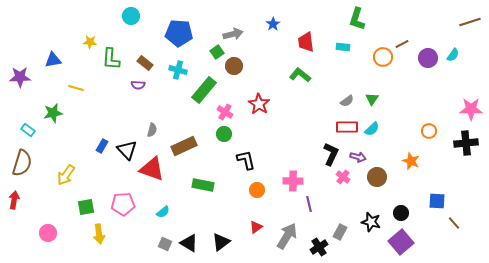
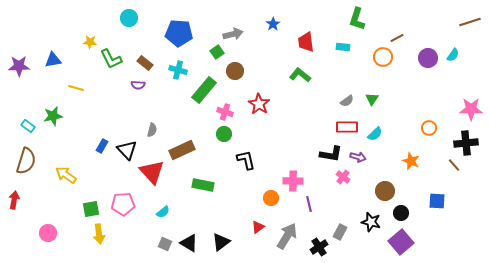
cyan circle at (131, 16): moved 2 px left, 2 px down
brown line at (402, 44): moved 5 px left, 6 px up
green L-shape at (111, 59): rotated 30 degrees counterclockwise
brown circle at (234, 66): moved 1 px right, 5 px down
purple star at (20, 77): moved 1 px left, 11 px up
pink cross at (225, 112): rotated 14 degrees counterclockwise
green star at (53, 113): moved 3 px down
cyan semicircle at (372, 129): moved 3 px right, 5 px down
cyan rectangle at (28, 130): moved 4 px up
orange circle at (429, 131): moved 3 px up
brown rectangle at (184, 146): moved 2 px left, 4 px down
black L-shape at (331, 154): rotated 75 degrees clockwise
brown semicircle at (22, 163): moved 4 px right, 2 px up
red triangle at (152, 169): moved 3 px down; rotated 28 degrees clockwise
yellow arrow at (66, 175): rotated 90 degrees clockwise
brown circle at (377, 177): moved 8 px right, 14 px down
orange circle at (257, 190): moved 14 px right, 8 px down
green square at (86, 207): moved 5 px right, 2 px down
brown line at (454, 223): moved 58 px up
red triangle at (256, 227): moved 2 px right
